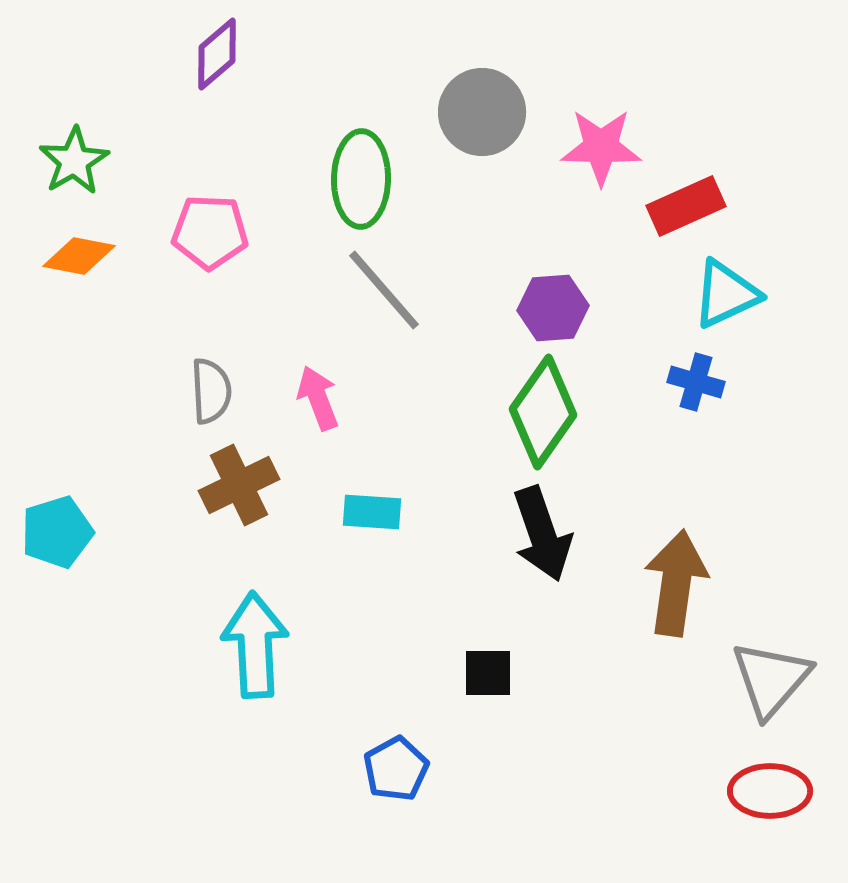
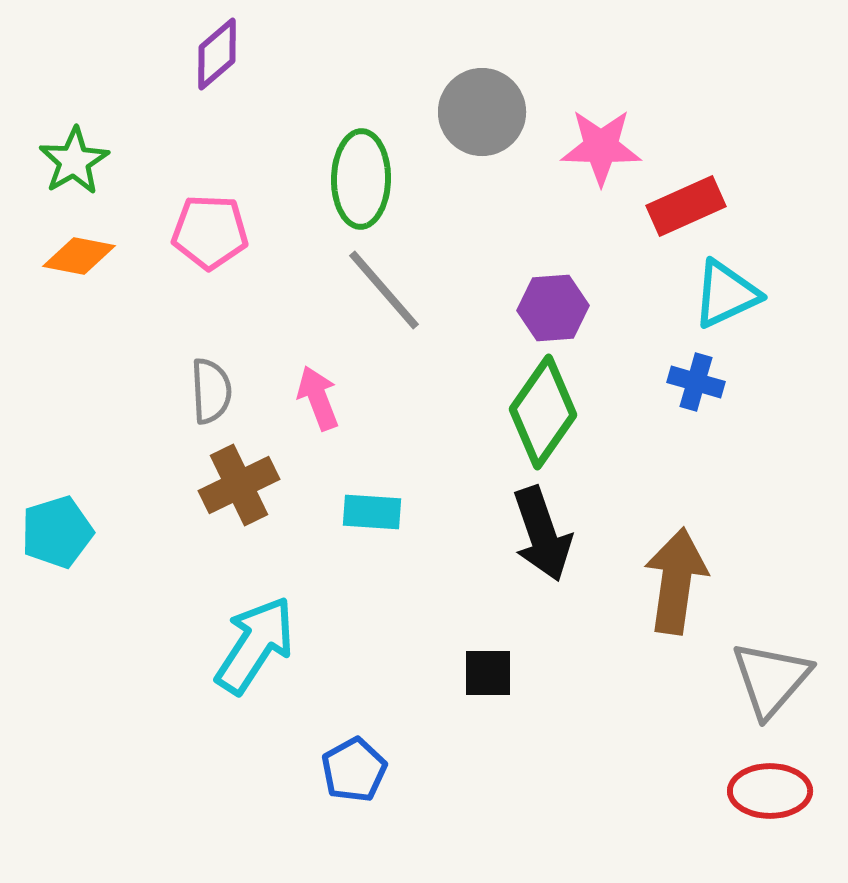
brown arrow: moved 2 px up
cyan arrow: rotated 36 degrees clockwise
blue pentagon: moved 42 px left, 1 px down
